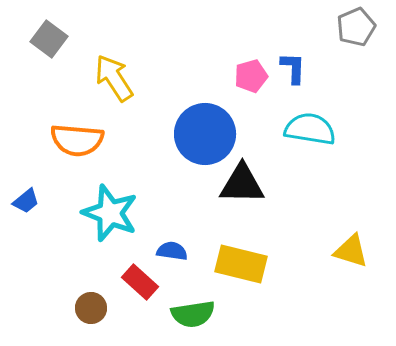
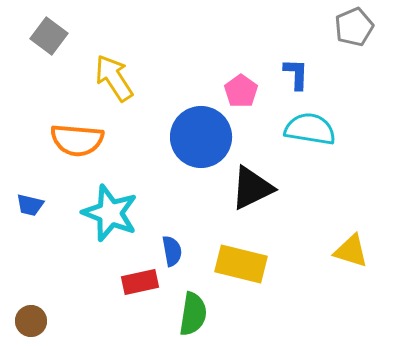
gray pentagon: moved 2 px left
gray square: moved 3 px up
blue L-shape: moved 3 px right, 6 px down
pink pentagon: moved 10 px left, 15 px down; rotated 20 degrees counterclockwise
blue circle: moved 4 px left, 3 px down
black triangle: moved 10 px right, 4 px down; rotated 27 degrees counterclockwise
blue trapezoid: moved 4 px right, 4 px down; rotated 52 degrees clockwise
blue semicircle: rotated 72 degrees clockwise
red rectangle: rotated 54 degrees counterclockwise
brown circle: moved 60 px left, 13 px down
green semicircle: rotated 72 degrees counterclockwise
